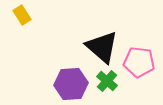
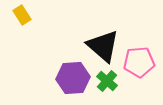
black triangle: moved 1 px right, 1 px up
pink pentagon: rotated 12 degrees counterclockwise
purple hexagon: moved 2 px right, 6 px up
